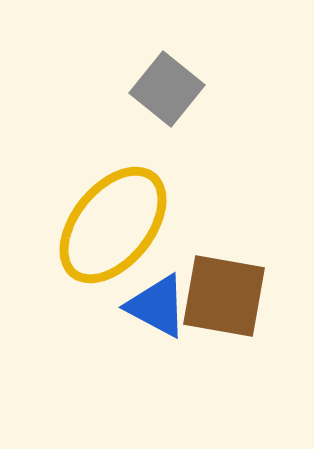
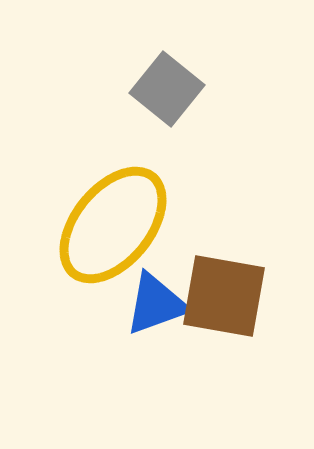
blue triangle: moved 1 px left, 2 px up; rotated 48 degrees counterclockwise
